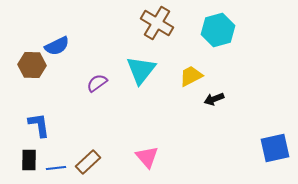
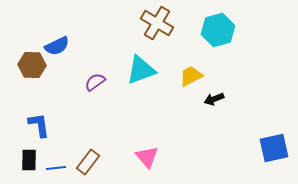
cyan triangle: rotated 32 degrees clockwise
purple semicircle: moved 2 px left, 1 px up
blue square: moved 1 px left
brown rectangle: rotated 10 degrees counterclockwise
